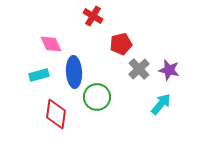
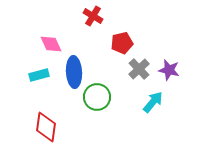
red pentagon: moved 1 px right, 1 px up
cyan arrow: moved 8 px left, 2 px up
red diamond: moved 10 px left, 13 px down
